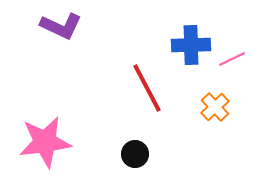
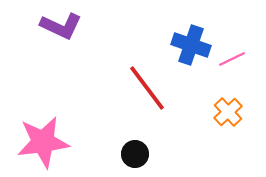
blue cross: rotated 21 degrees clockwise
red line: rotated 9 degrees counterclockwise
orange cross: moved 13 px right, 5 px down
pink star: moved 2 px left
